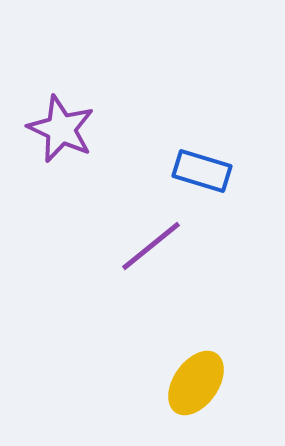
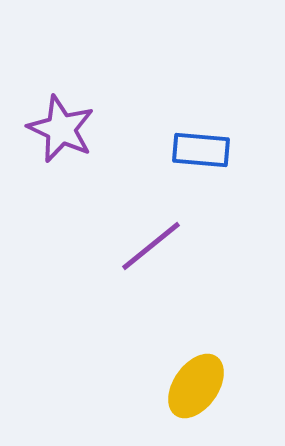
blue rectangle: moved 1 px left, 21 px up; rotated 12 degrees counterclockwise
yellow ellipse: moved 3 px down
